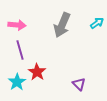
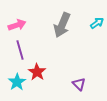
pink arrow: rotated 24 degrees counterclockwise
